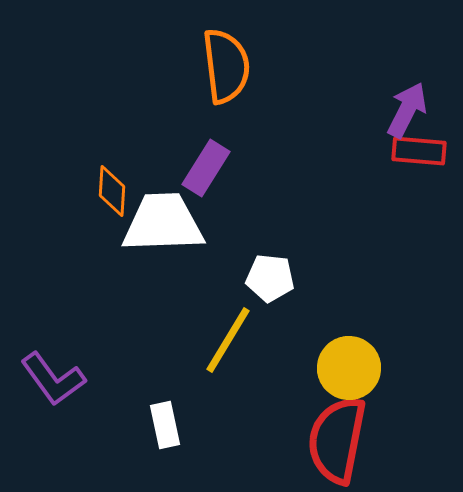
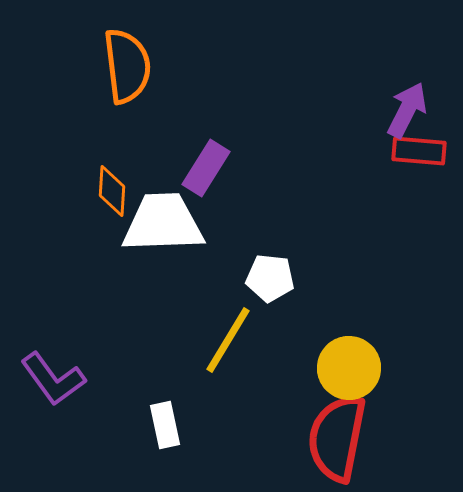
orange semicircle: moved 99 px left
red semicircle: moved 2 px up
